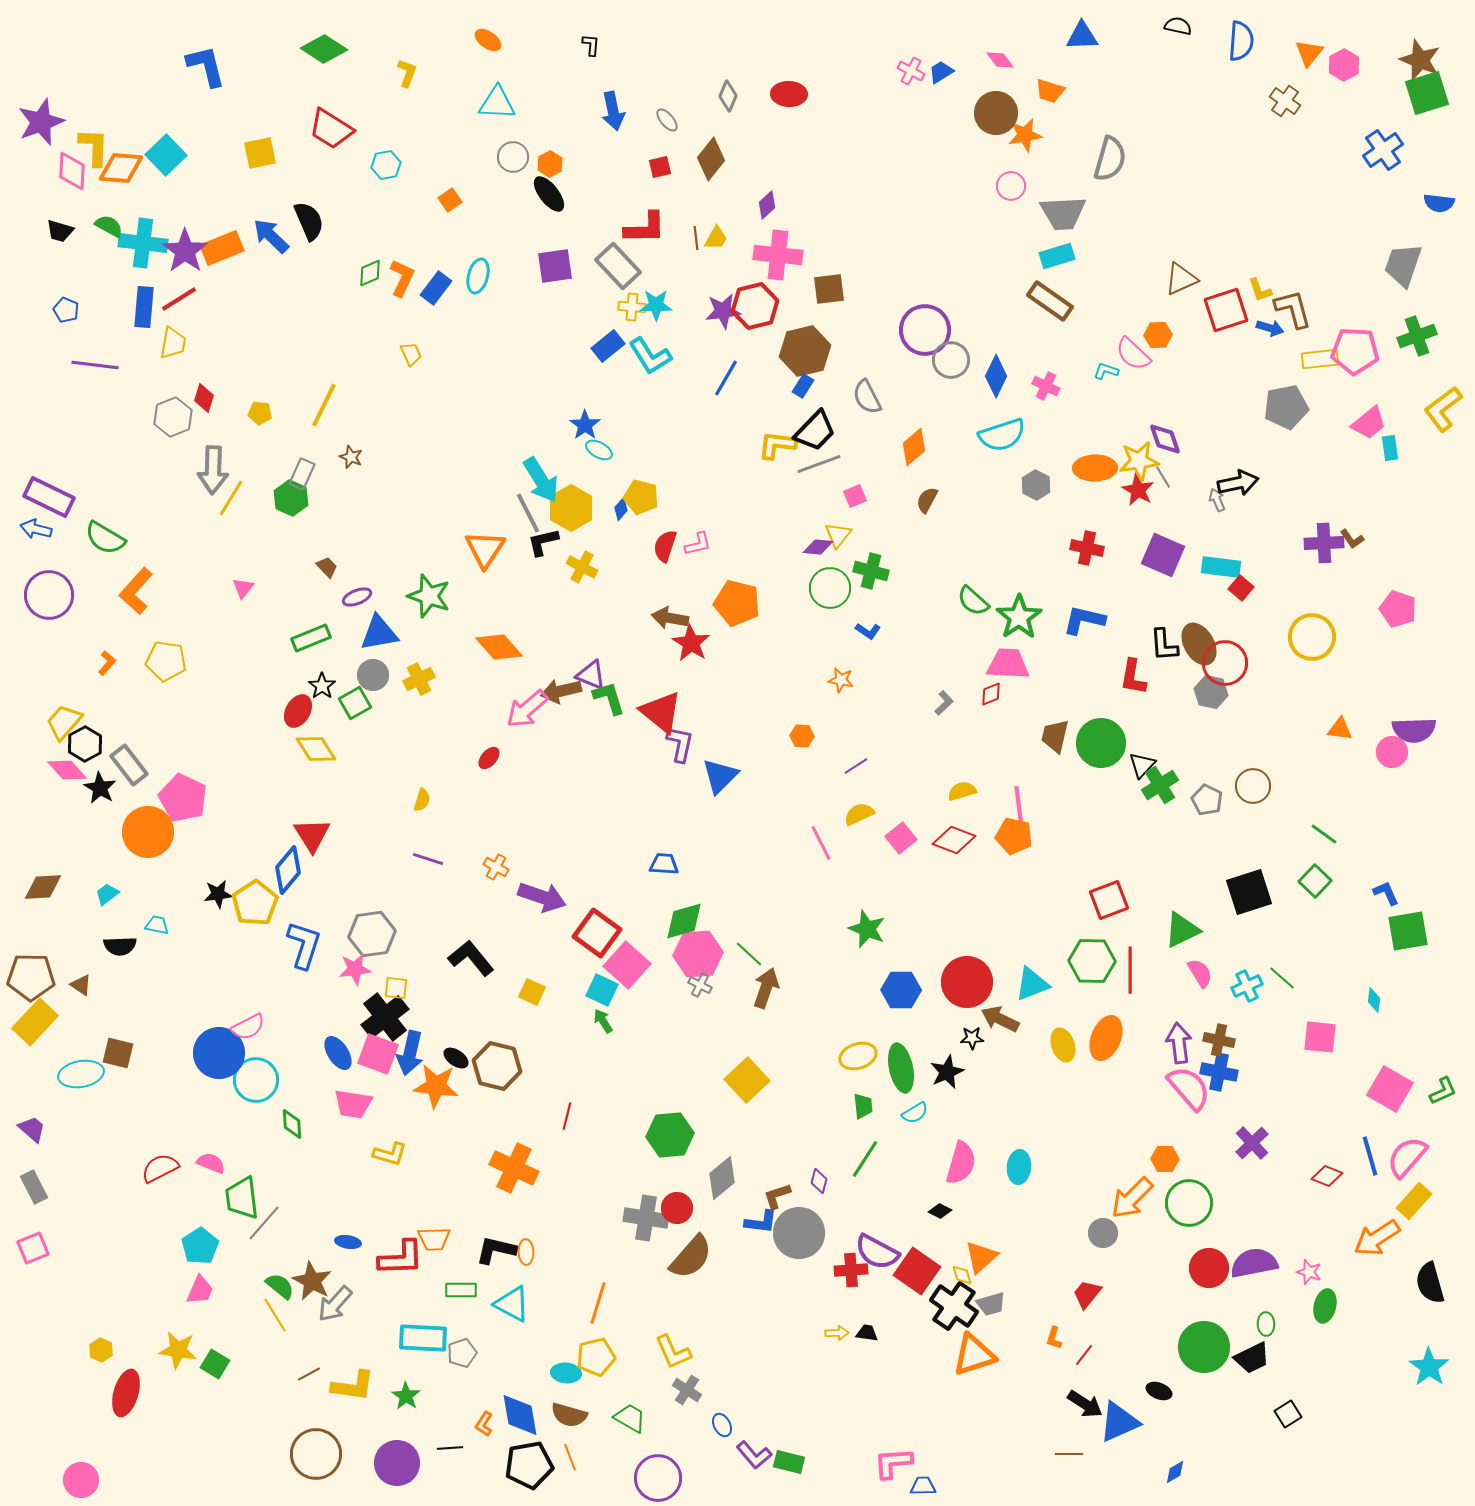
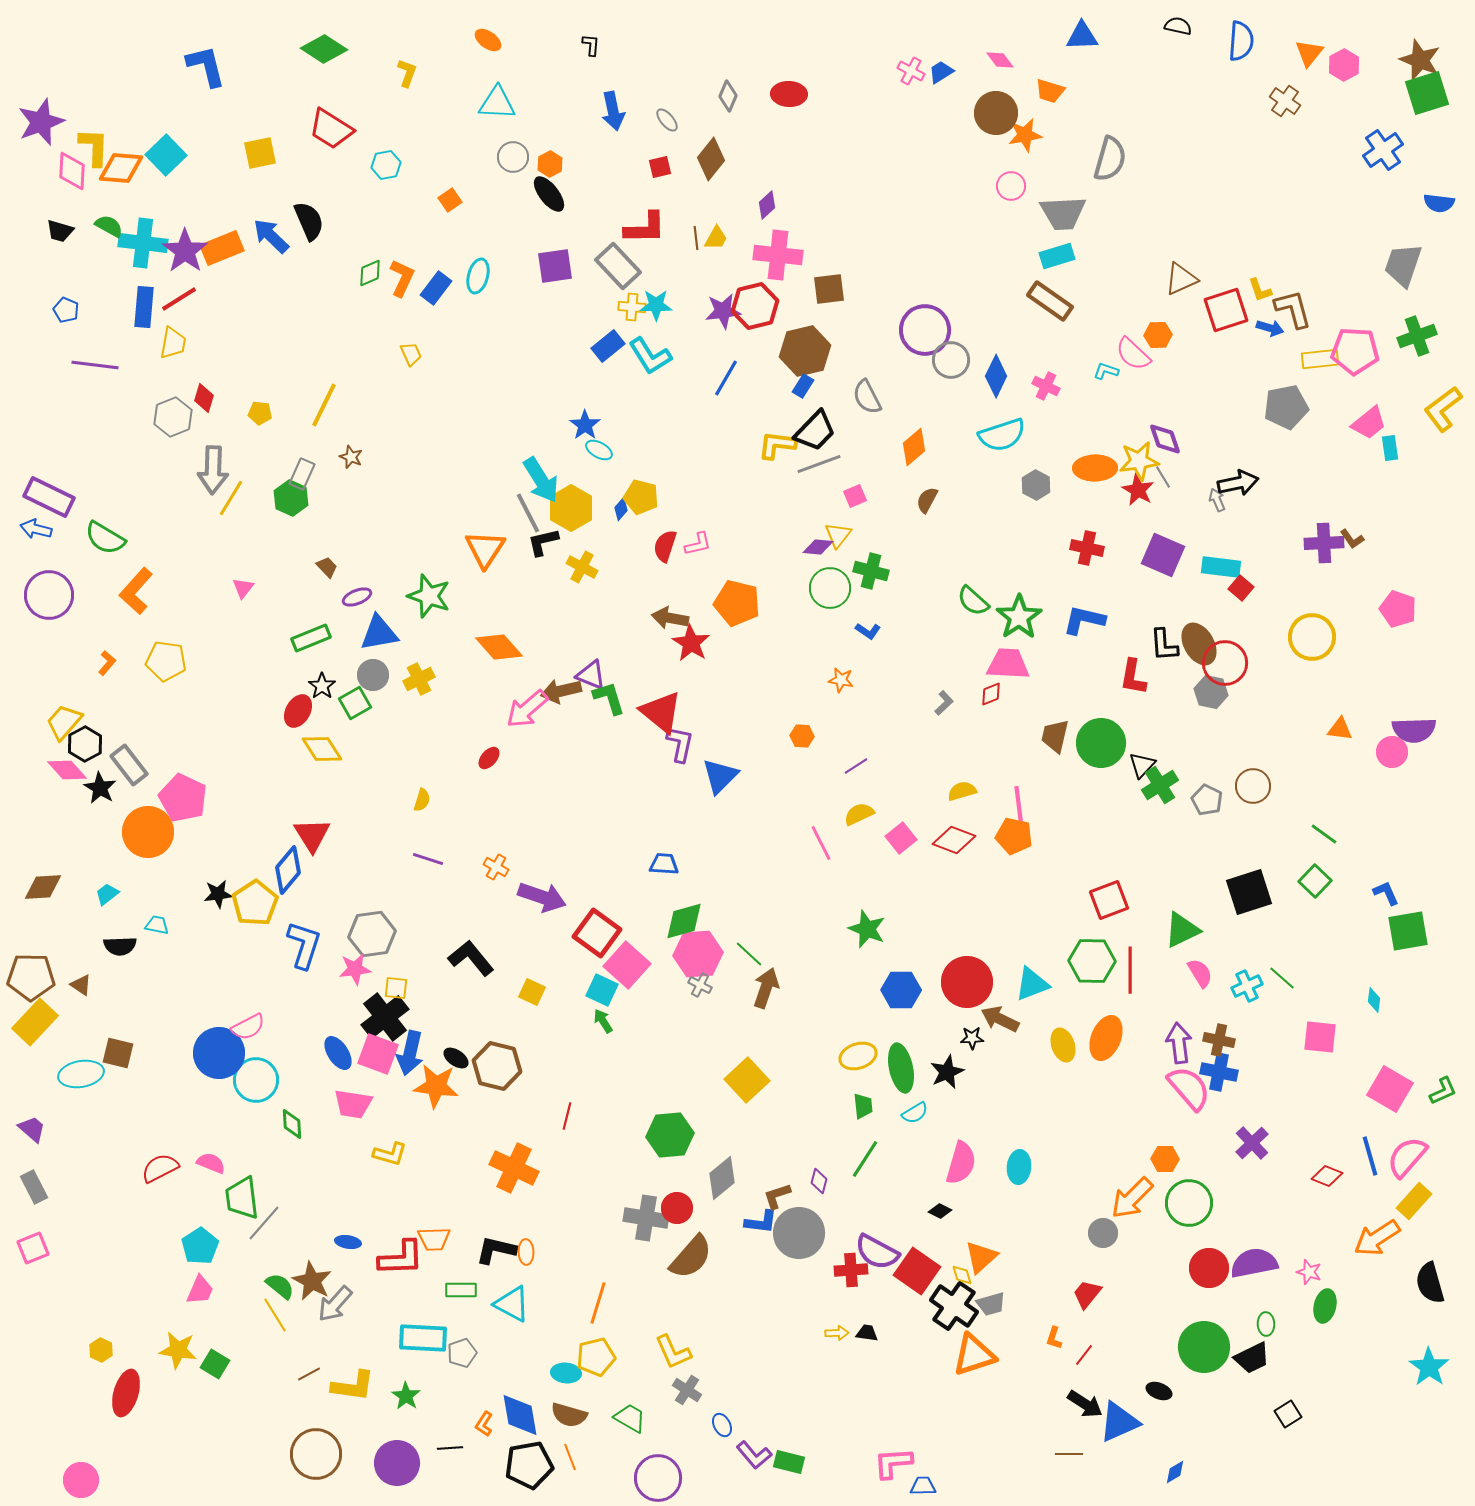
yellow diamond at (316, 749): moved 6 px right
